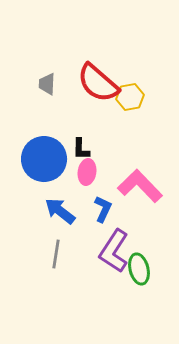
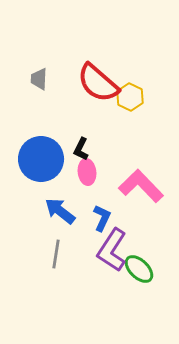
gray trapezoid: moved 8 px left, 5 px up
yellow hexagon: rotated 24 degrees counterclockwise
black L-shape: rotated 25 degrees clockwise
blue circle: moved 3 px left
pink ellipse: rotated 15 degrees counterclockwise
pink L-shape: moved 1 px right
blue L-shape: moved 1 px left, 9 px down
purple L-shape: moved 2 px left, 1 px up
green ellipse: rotated 32 degrees counterclockwise
